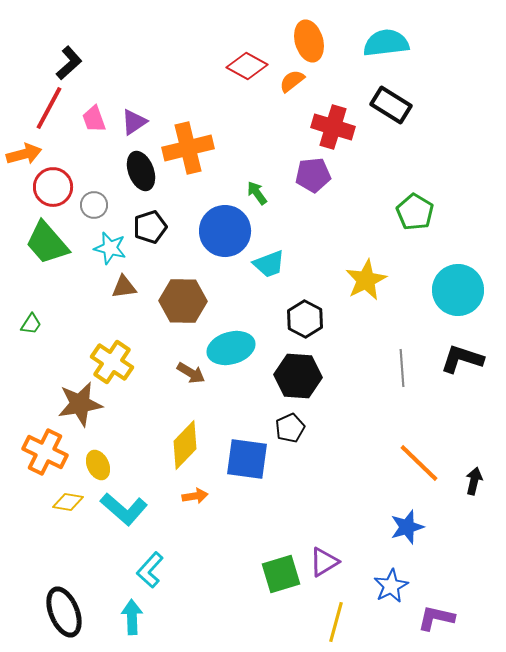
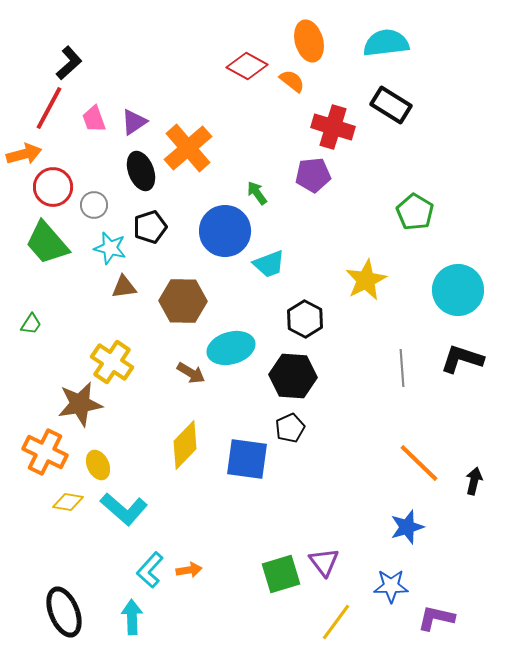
orange semicircle at (292, 81): rotated 76 degrees clockwise
orange cross at (188, 148): rotated 27 degrees counterclockwise
black hexagon at (298, 376): moved 5 px left
orange arrow at (195, 496): moved 6 px left, 74 px down
purple triangle at (324, 562): rotated 36 degrees counterclockwise
blue star at (391, 586): rotated 28 degrees clockwise
yellow line at (336, 622): rotated 21 degrees clockwise
